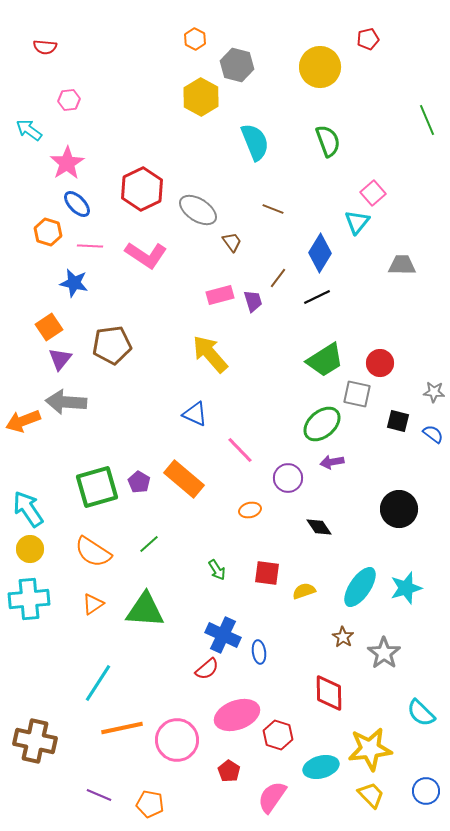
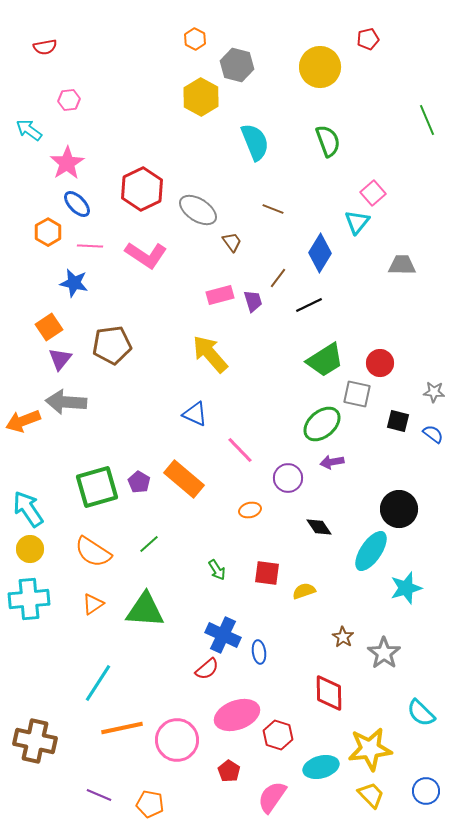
red semicircle at (45, 47): rotated 15 degrees counterclockwise
orange hexagon at (48, 232): rotated 12 degrees clockwise
black line at (317, 297): moved 8 px left, 8 px down
cyan ellipse at (360, 587): moved 11 px right, 36 px up
